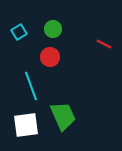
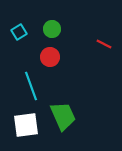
green circle: moved 1 px left
